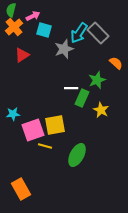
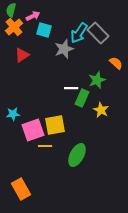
yellow line: rotated 16 degrees counterclockwise
